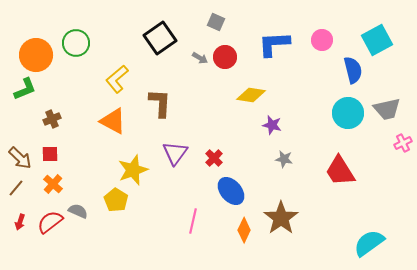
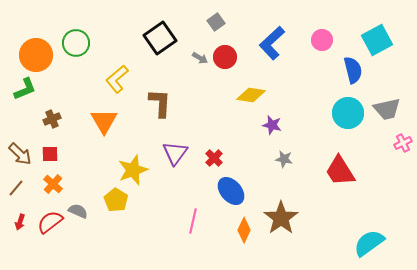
gray square: rotated 30 degrees clockwise
blue L-shape: moved 2 px left, 1 px up; rotated 40 degrees counterclockwise
orange triangle: moved 9 px left; rotated 32 degrees clockwise
brown arrow: moved 4 px up
